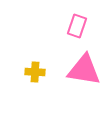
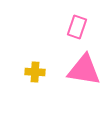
pink rectangle: moved 1 px down
